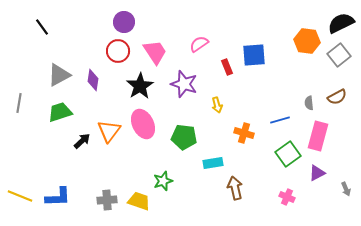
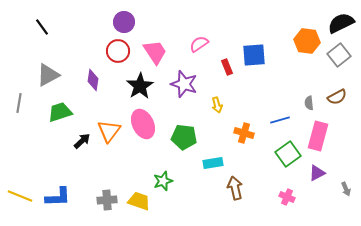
gray triangle: moved 11 px left
